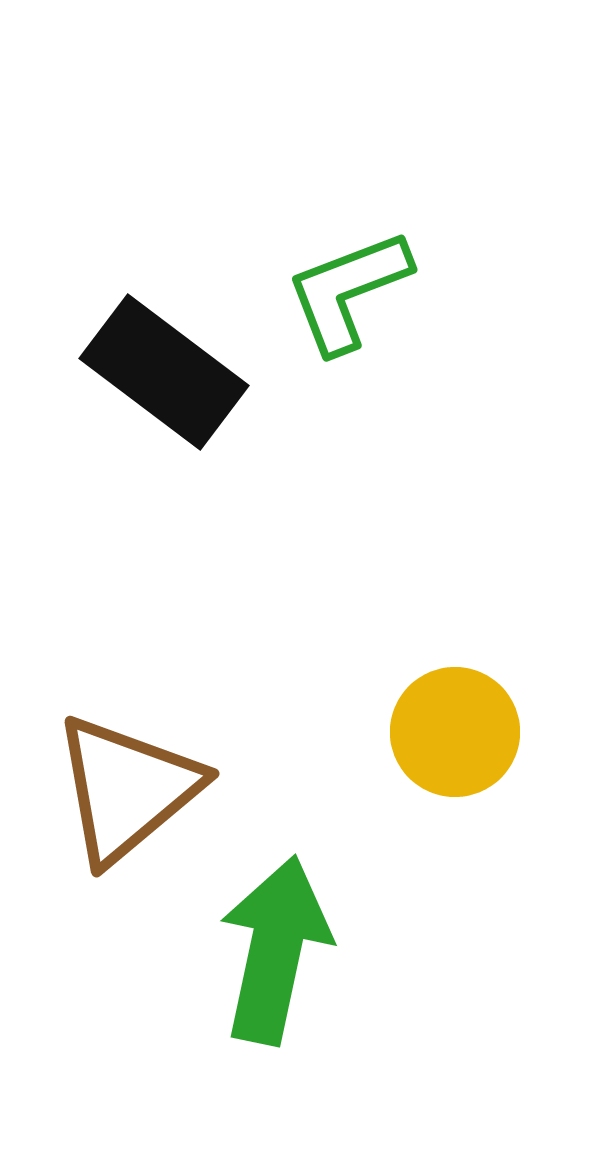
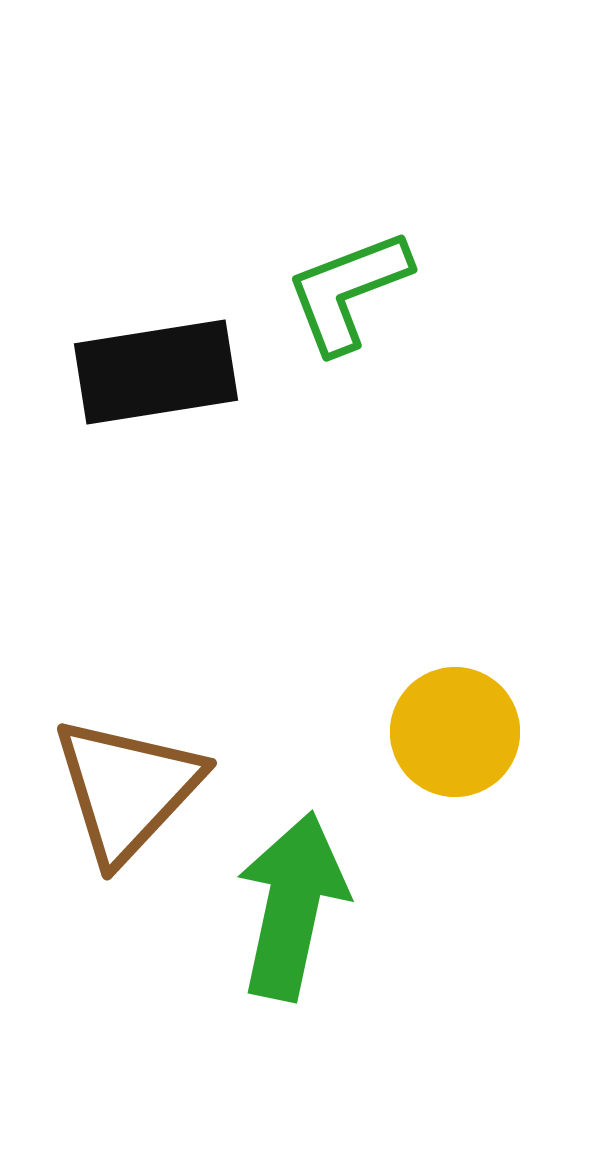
black rectangle: moved 8 px left; rotated 46 degrees counterclockwise
brown triangle: rotated 7 degrees counterclockwise
green arrow: moved 17 px right, 44 px up
